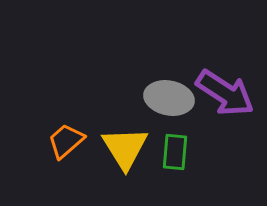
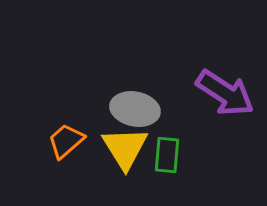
gray ellipse: moved 34 px left, 11 px down
green rectangle: moved 8 px left, 3 px down
